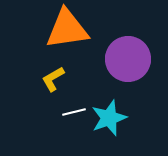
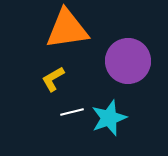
purple circle: moved 2 px down
white line: moved 2 px left
